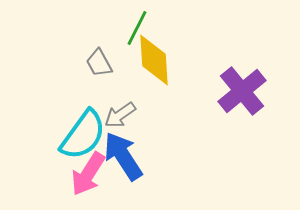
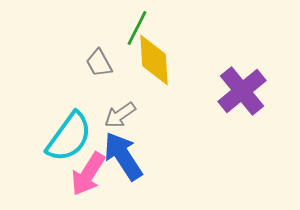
cyan semicircle: moved 14 px left, 2 px down
